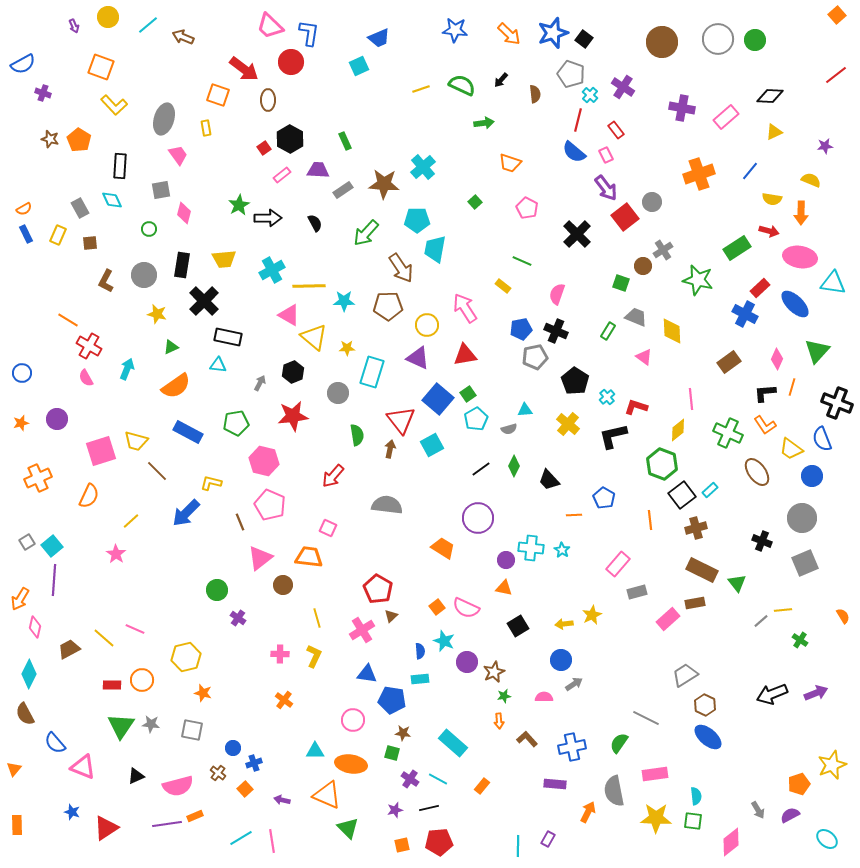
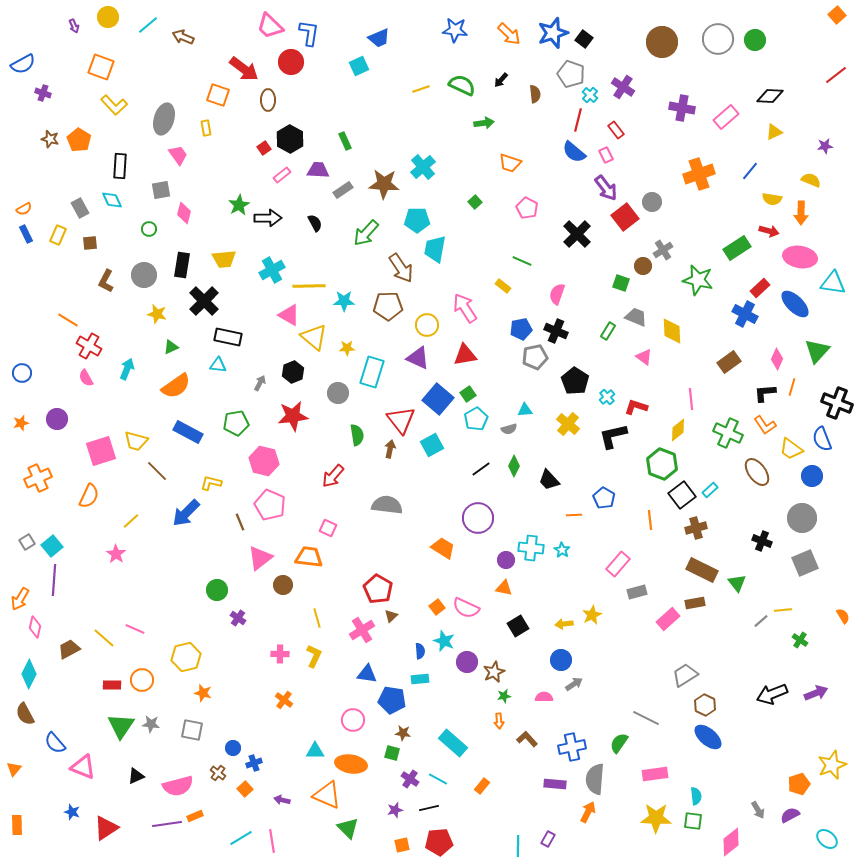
gray semicircle at (614, 791): moved 19 px left, 12 px up; rotated 16 degrees clockwise
